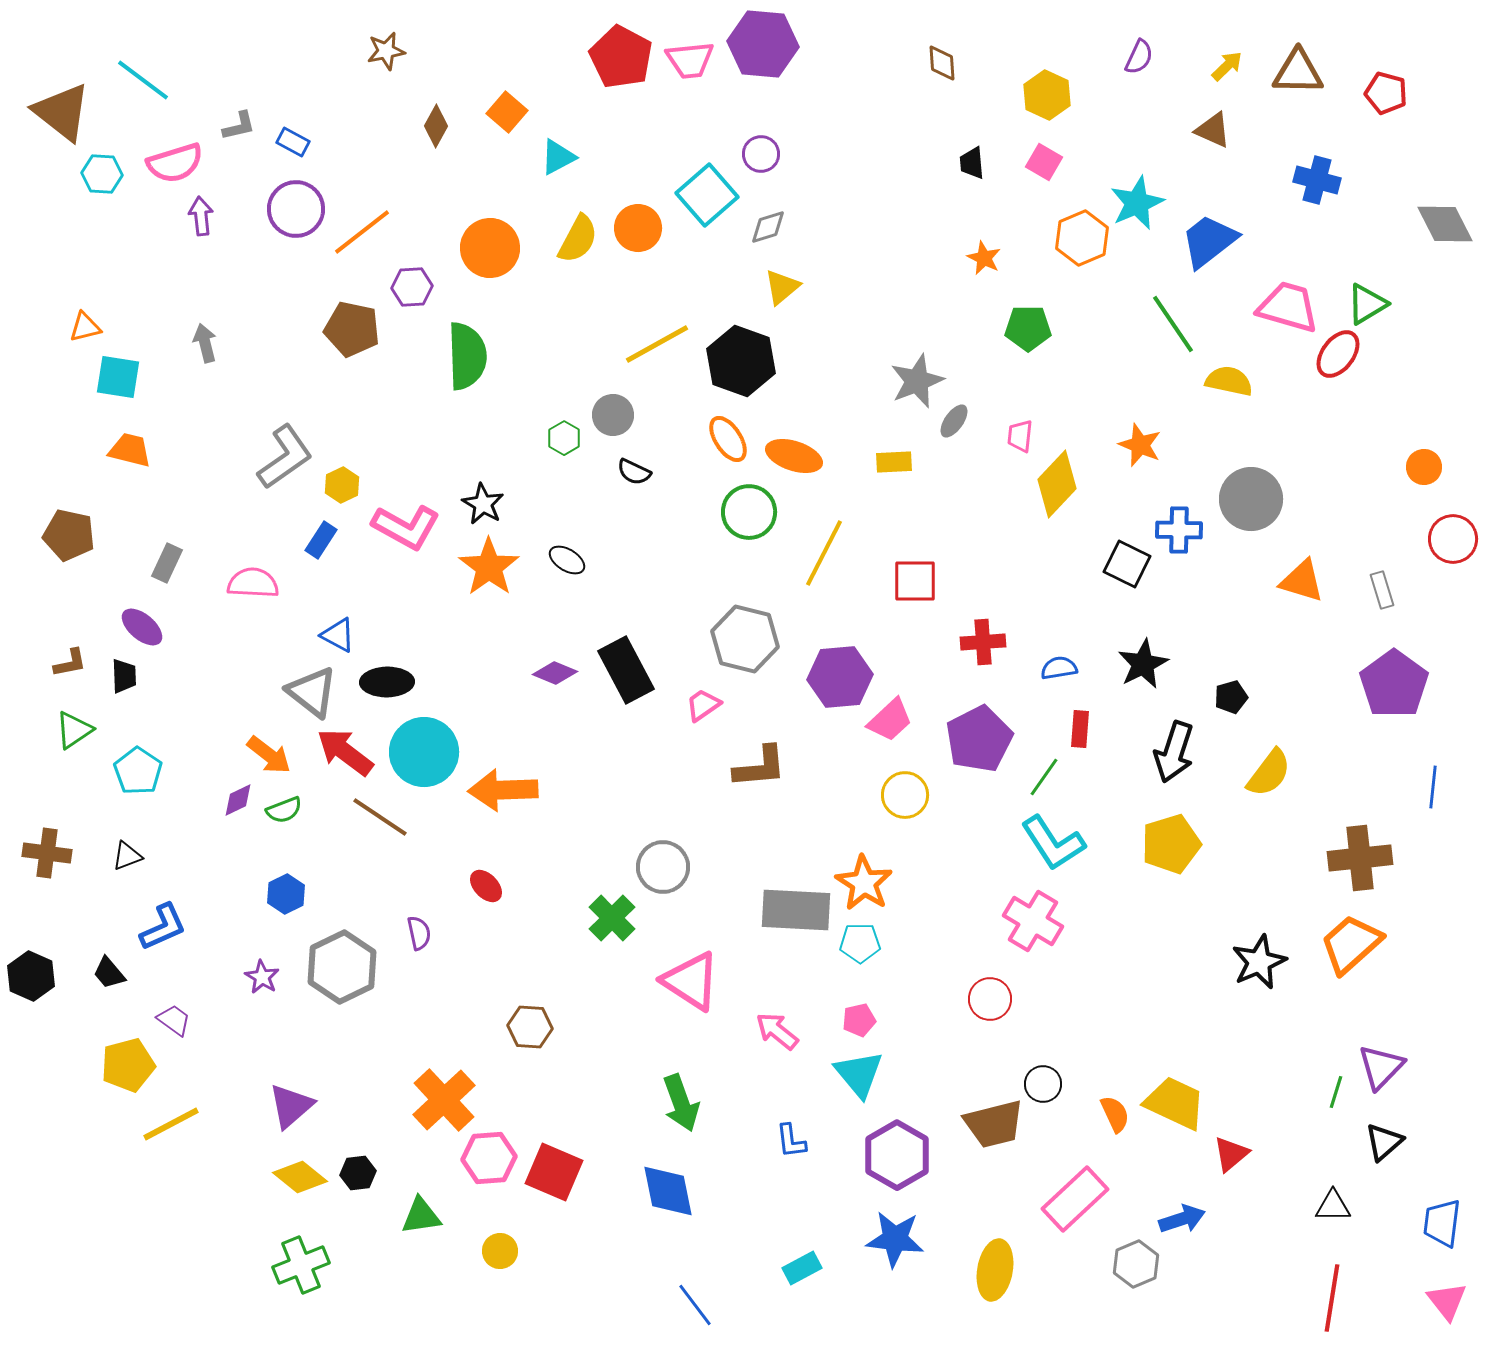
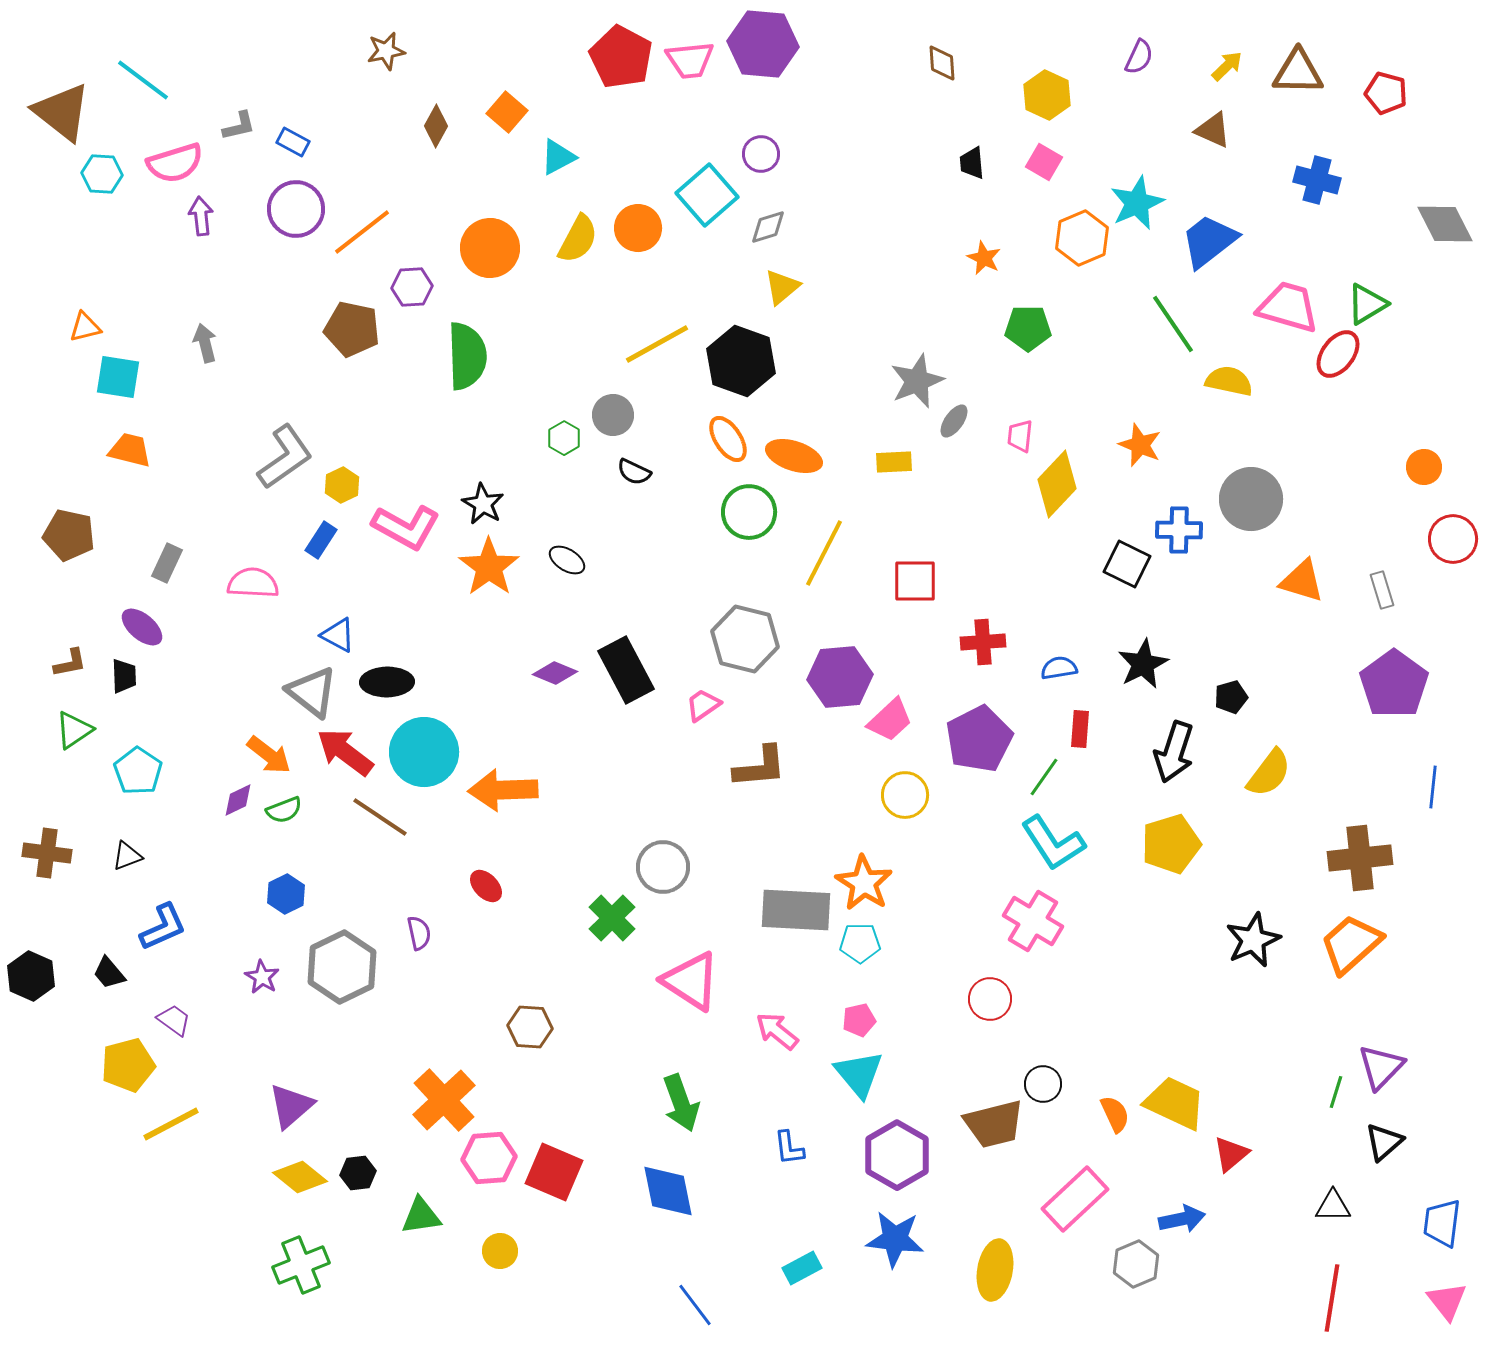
black star at (1259, 962): moved 6 px left, 22 px up
blue L-shape at (791, 1141): moved 2 px left, 7 px down
blue arrow at (1182, 1219): rotated 6 degrees clockwise
